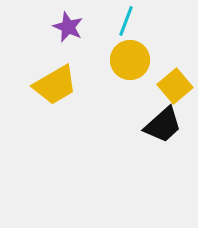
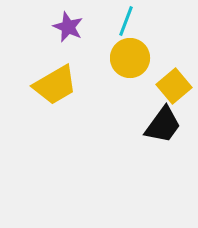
yellow circle: moved 2 px up
yellow square: moved 1 px left
black trapezoid: rotated 12 degrees counterclockwise
